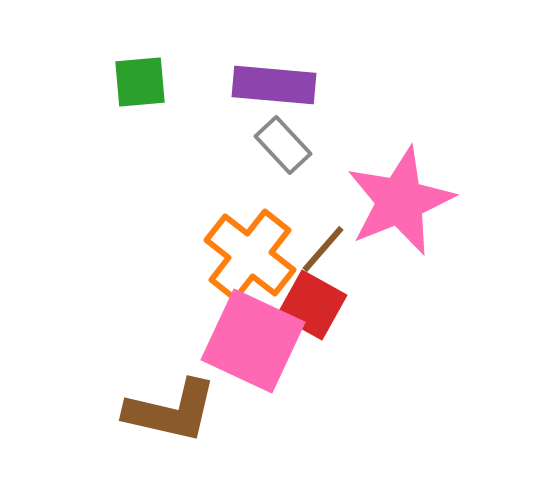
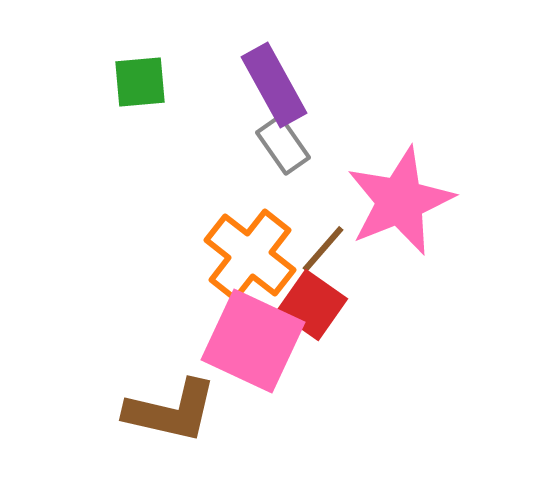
purple rectangle: rotated 56 degrees clockwise
gray rectangle: rotated 8 degrees clockwise
red square: rotated 6 degrees clockwise
